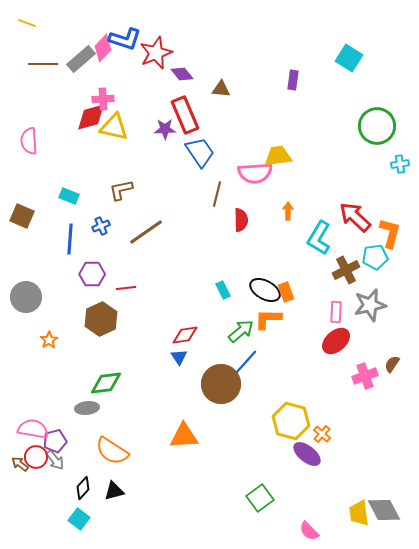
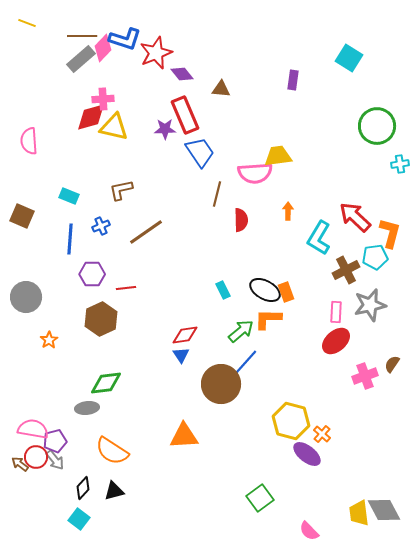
brown line at (43, 64): moved 39 px right, 28 px up
blue triangle at (179, 357): moved 2 px right, 2 px up
